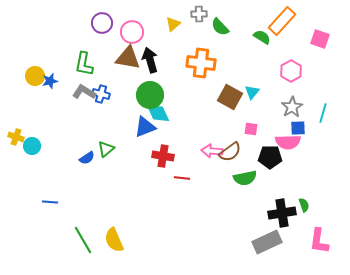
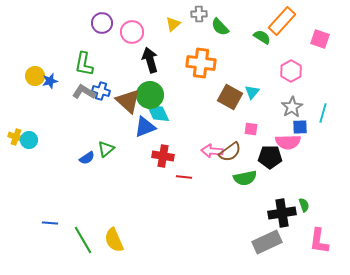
brown triangle at (128, 58): moved 43 px down; rotated 32 degrees clockwise
blue cross at (101, 94): moved 3 px up
blue square at (298, 128): moved 2 px right, 1 px up
cyan circle at (32, 146): moved 3 px left, 6 px up
red line at (182, 178): moved 2 px right, 1 px up
blue line at (50, 202): moved 21 px down
